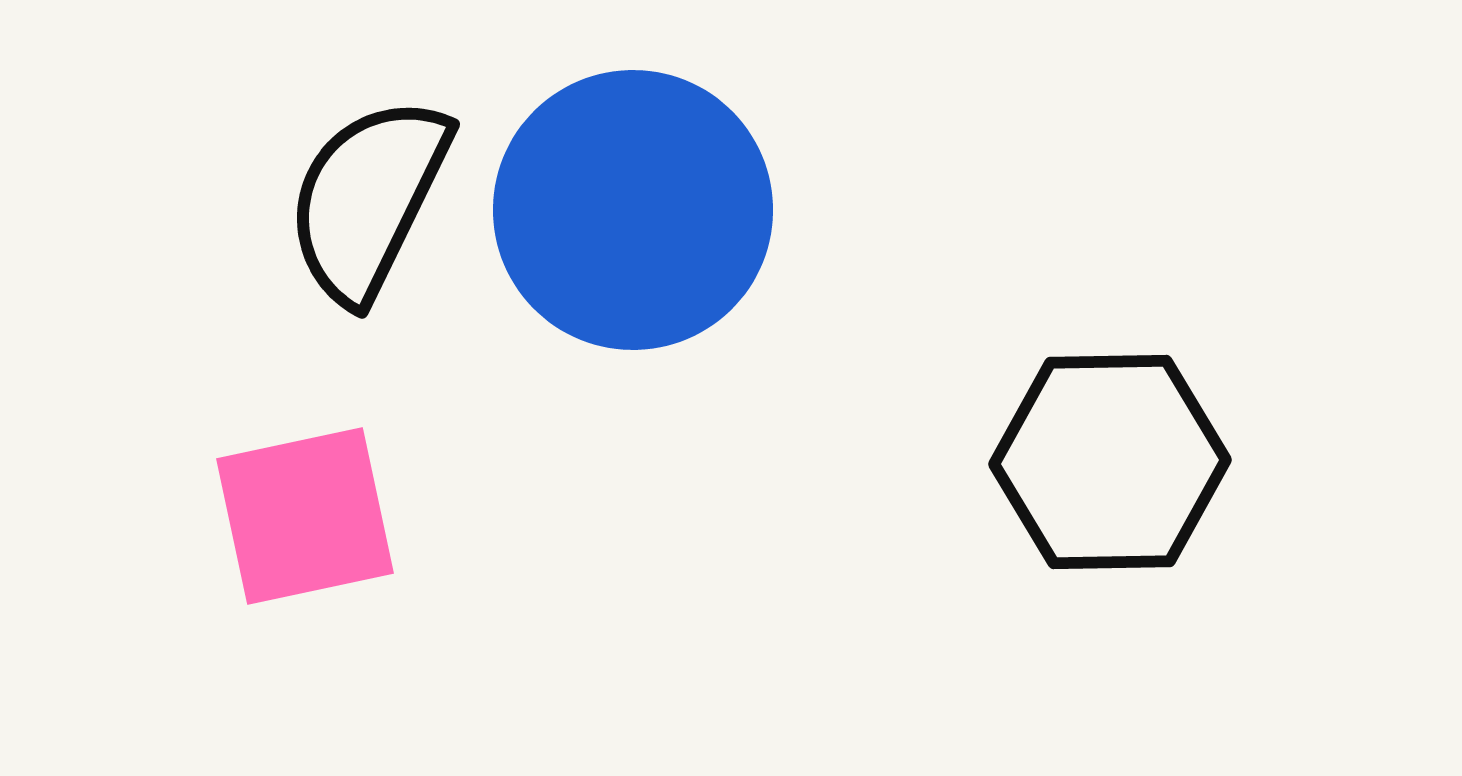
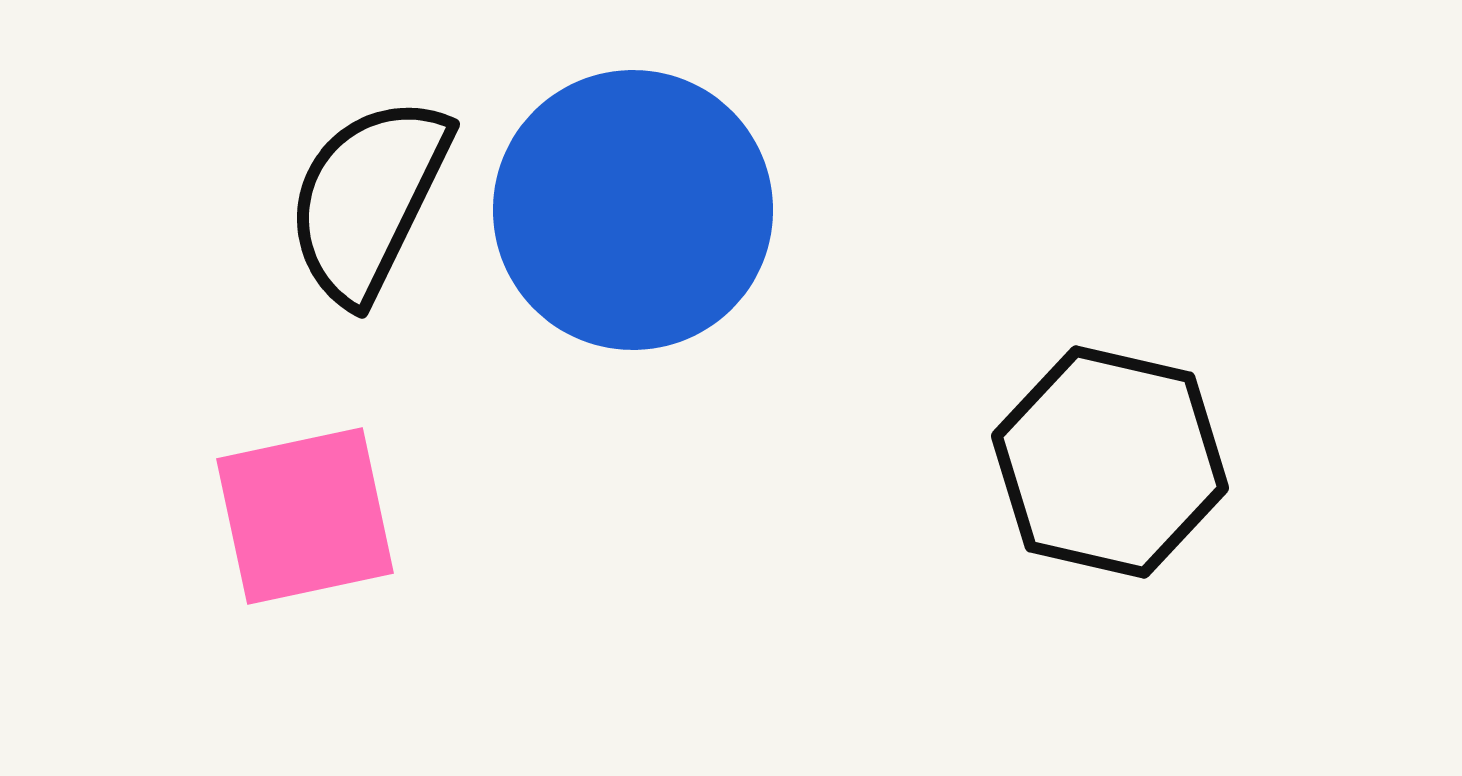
black hexagon: rotated 14 degrees clockwise
